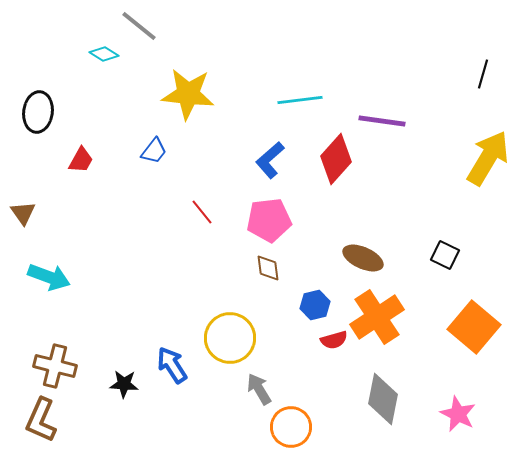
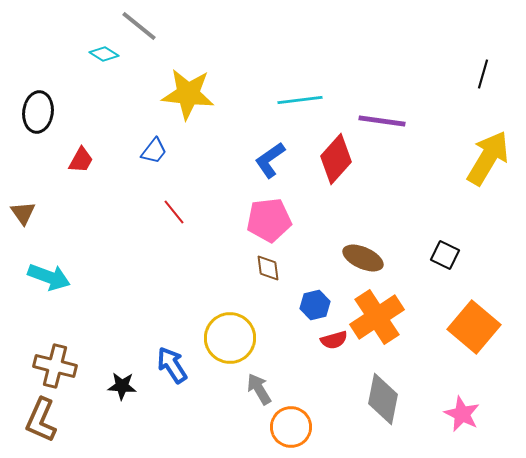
blue L-shape: rotated 6 degrees clockwise
red line: moved 28 px left
black star: moved 2 px left, 2 px down
pink star: moved 4 px right
